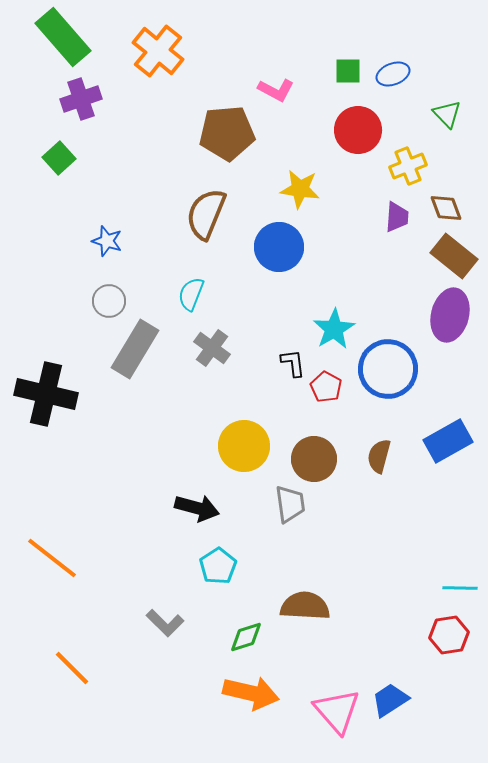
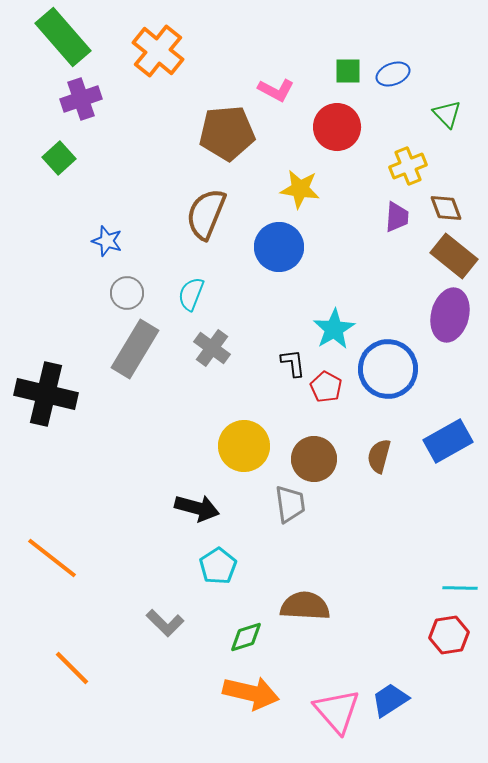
red circle at (358, 130): moved 21 px left, 3 px up
gray circle at (109, 301): moved 18 px right, 8 px up
